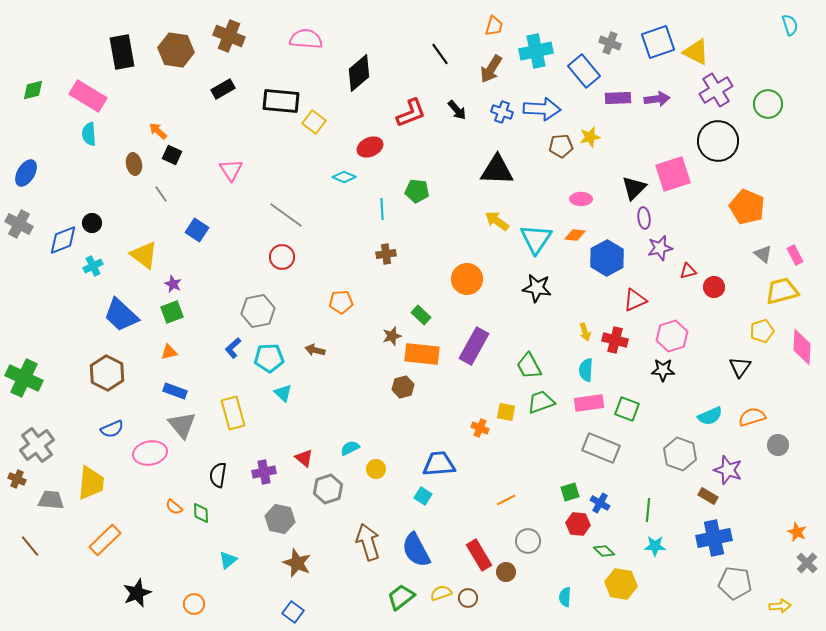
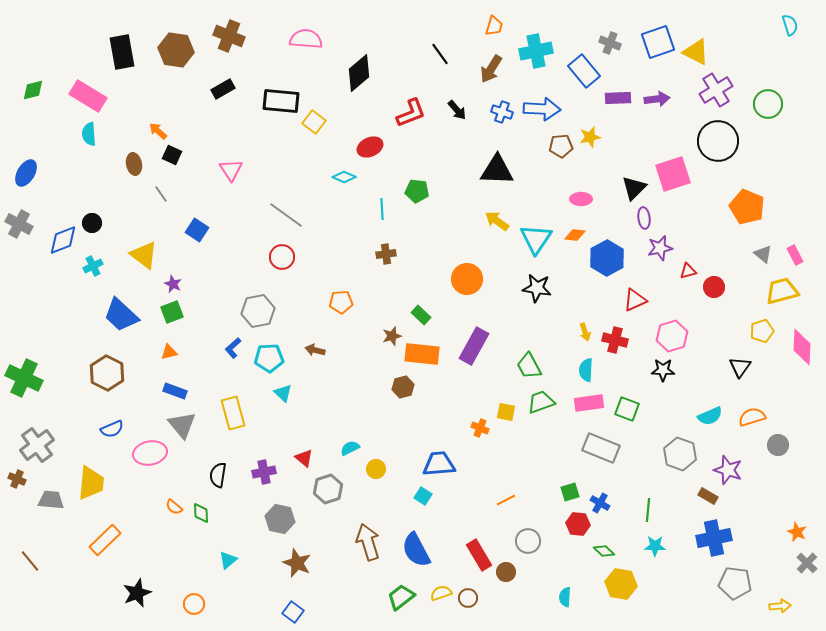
brown line at (30, 546): moved 15 px down
